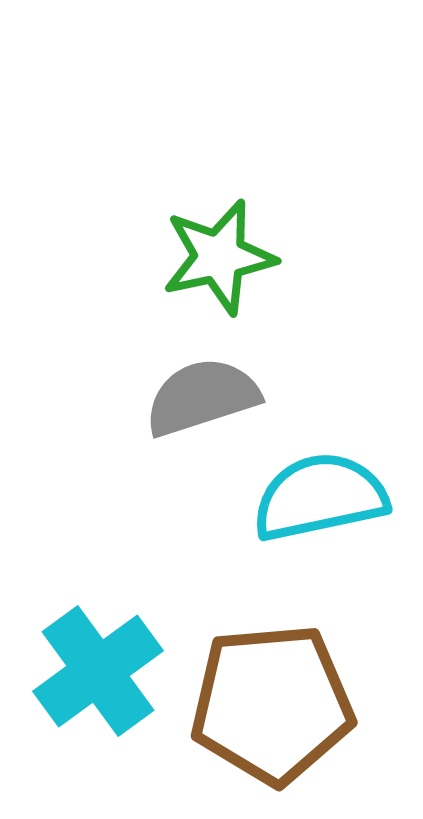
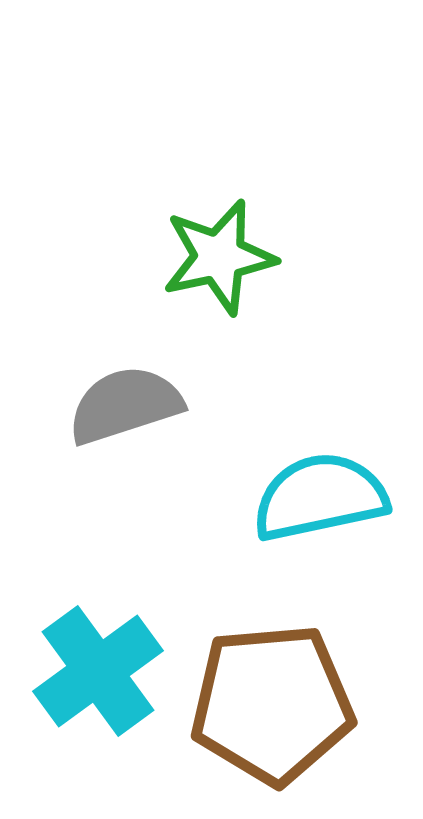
gray semicircle: moved 77 px left, 8 px down
